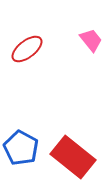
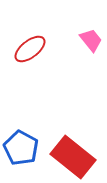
red ellipse: moved 3 px right
